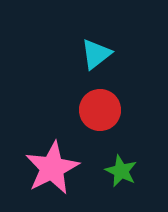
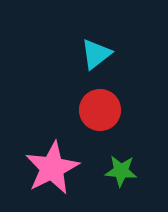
green star: rotated 20 degrees counterclockwise
